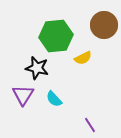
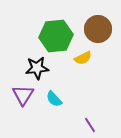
brown circle: moved 6 px left, 4 px down
black star: rotated 20 degrees counterclockwise
